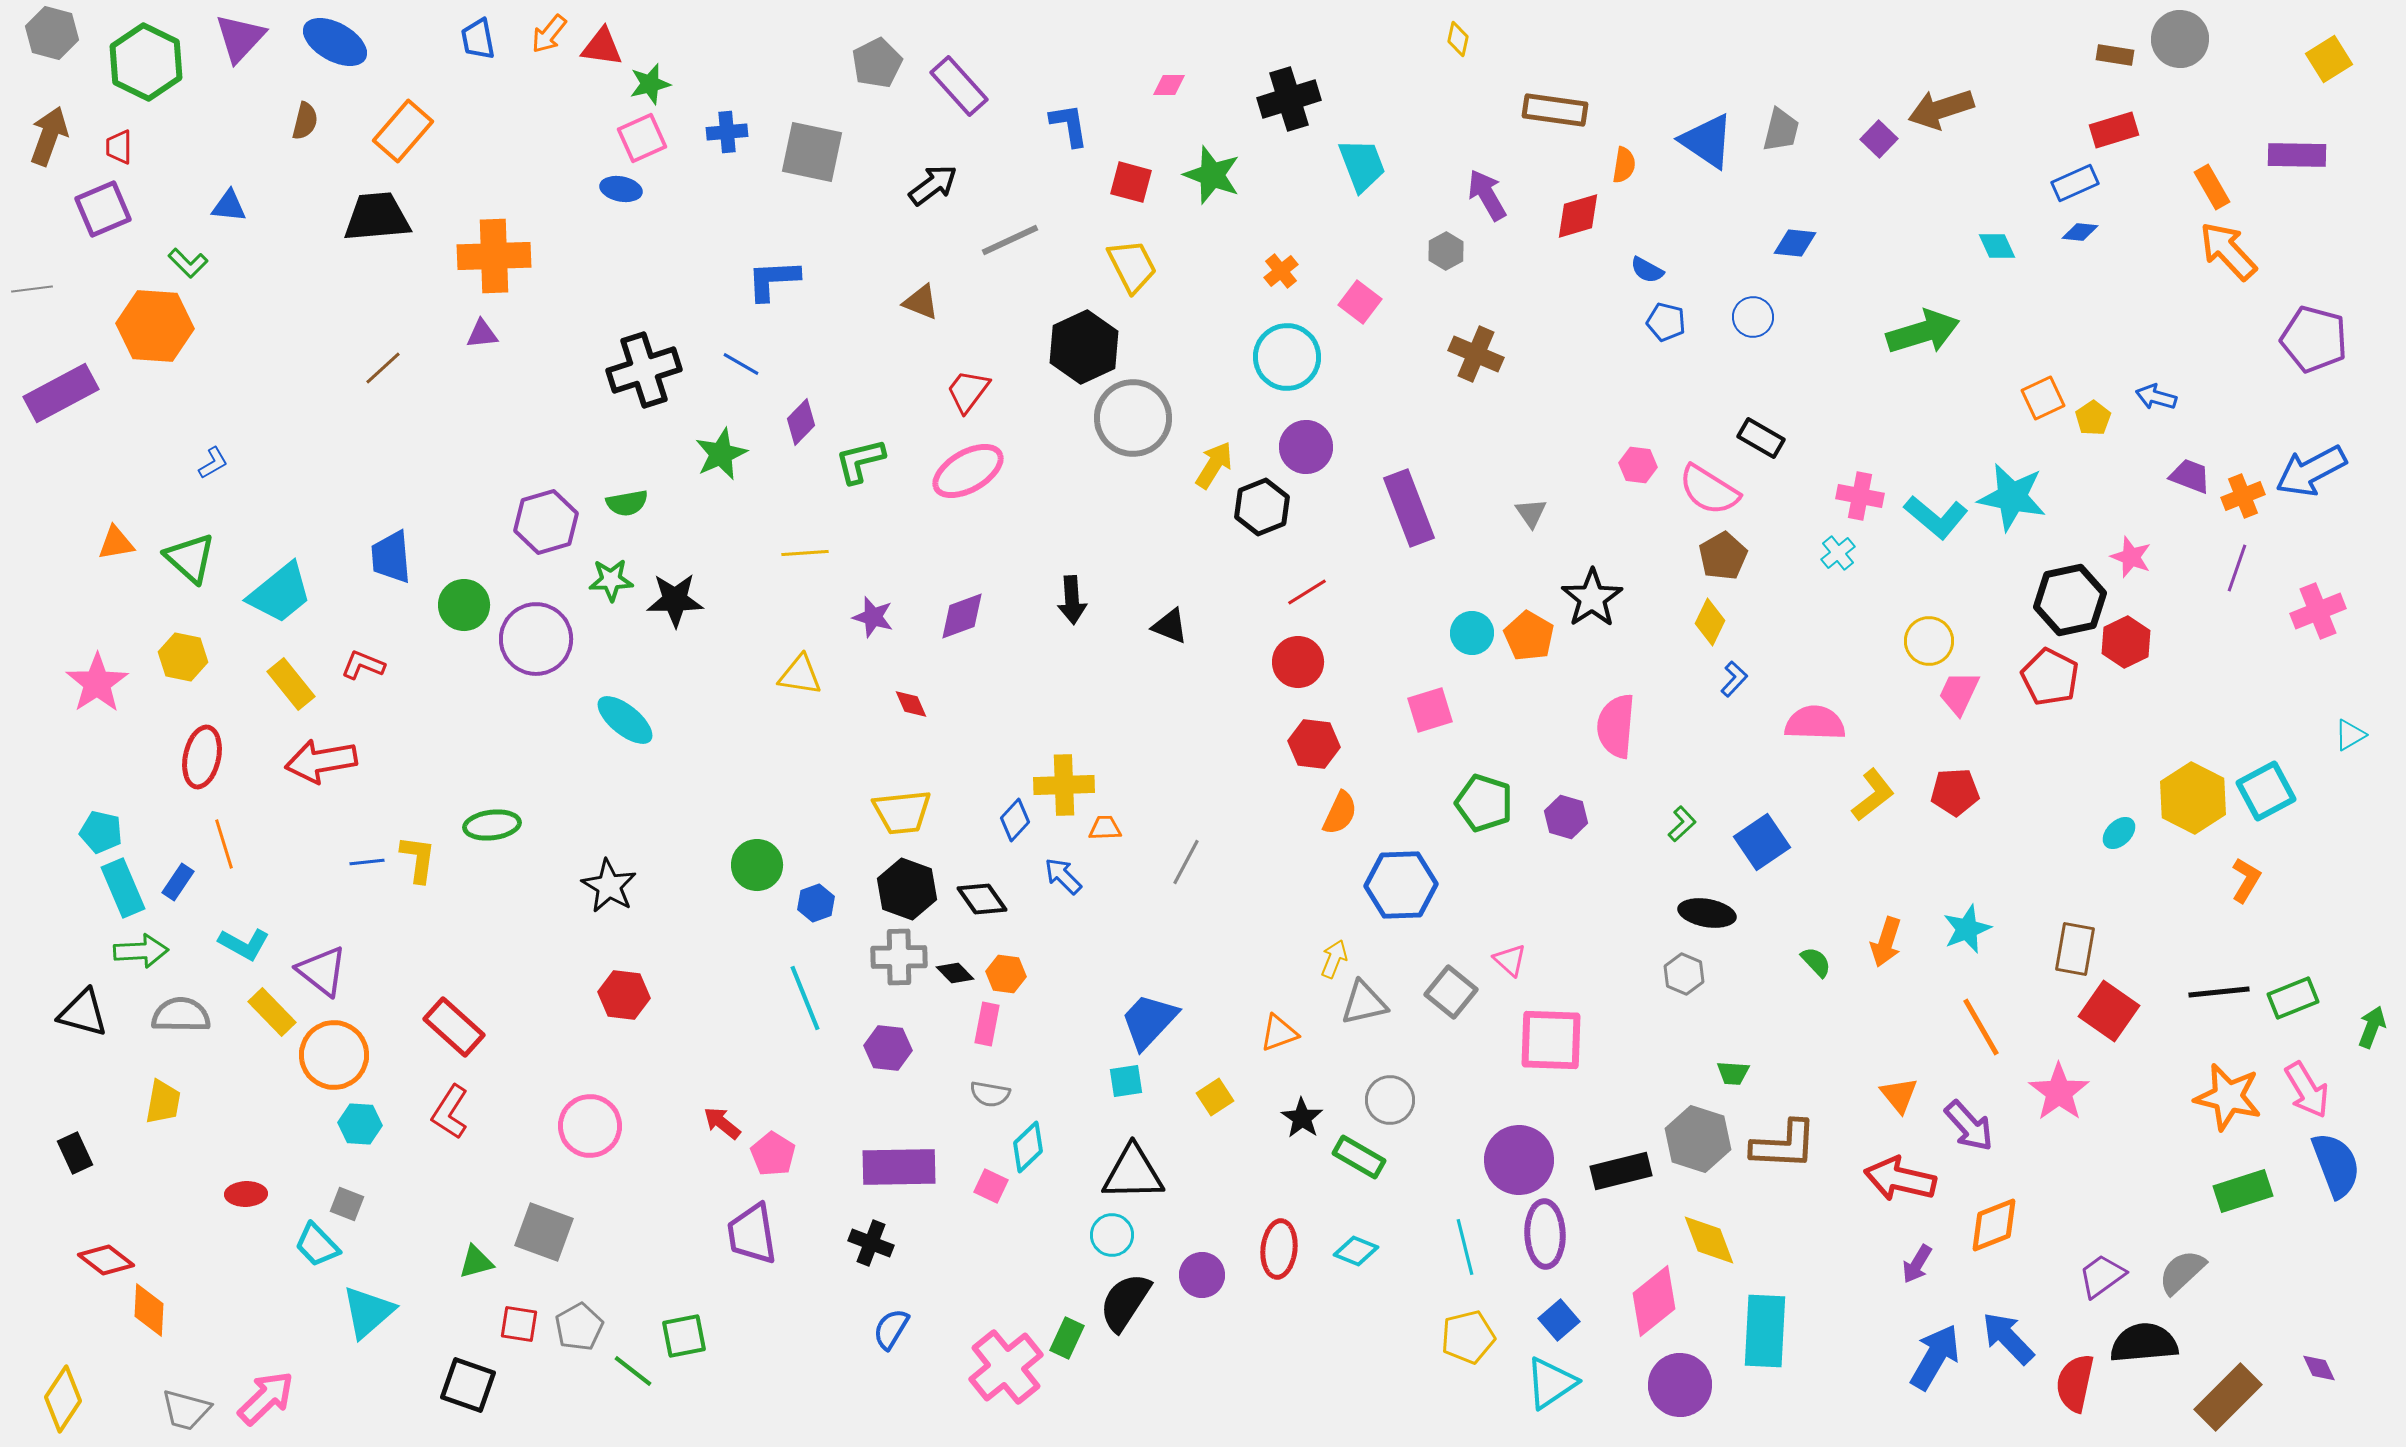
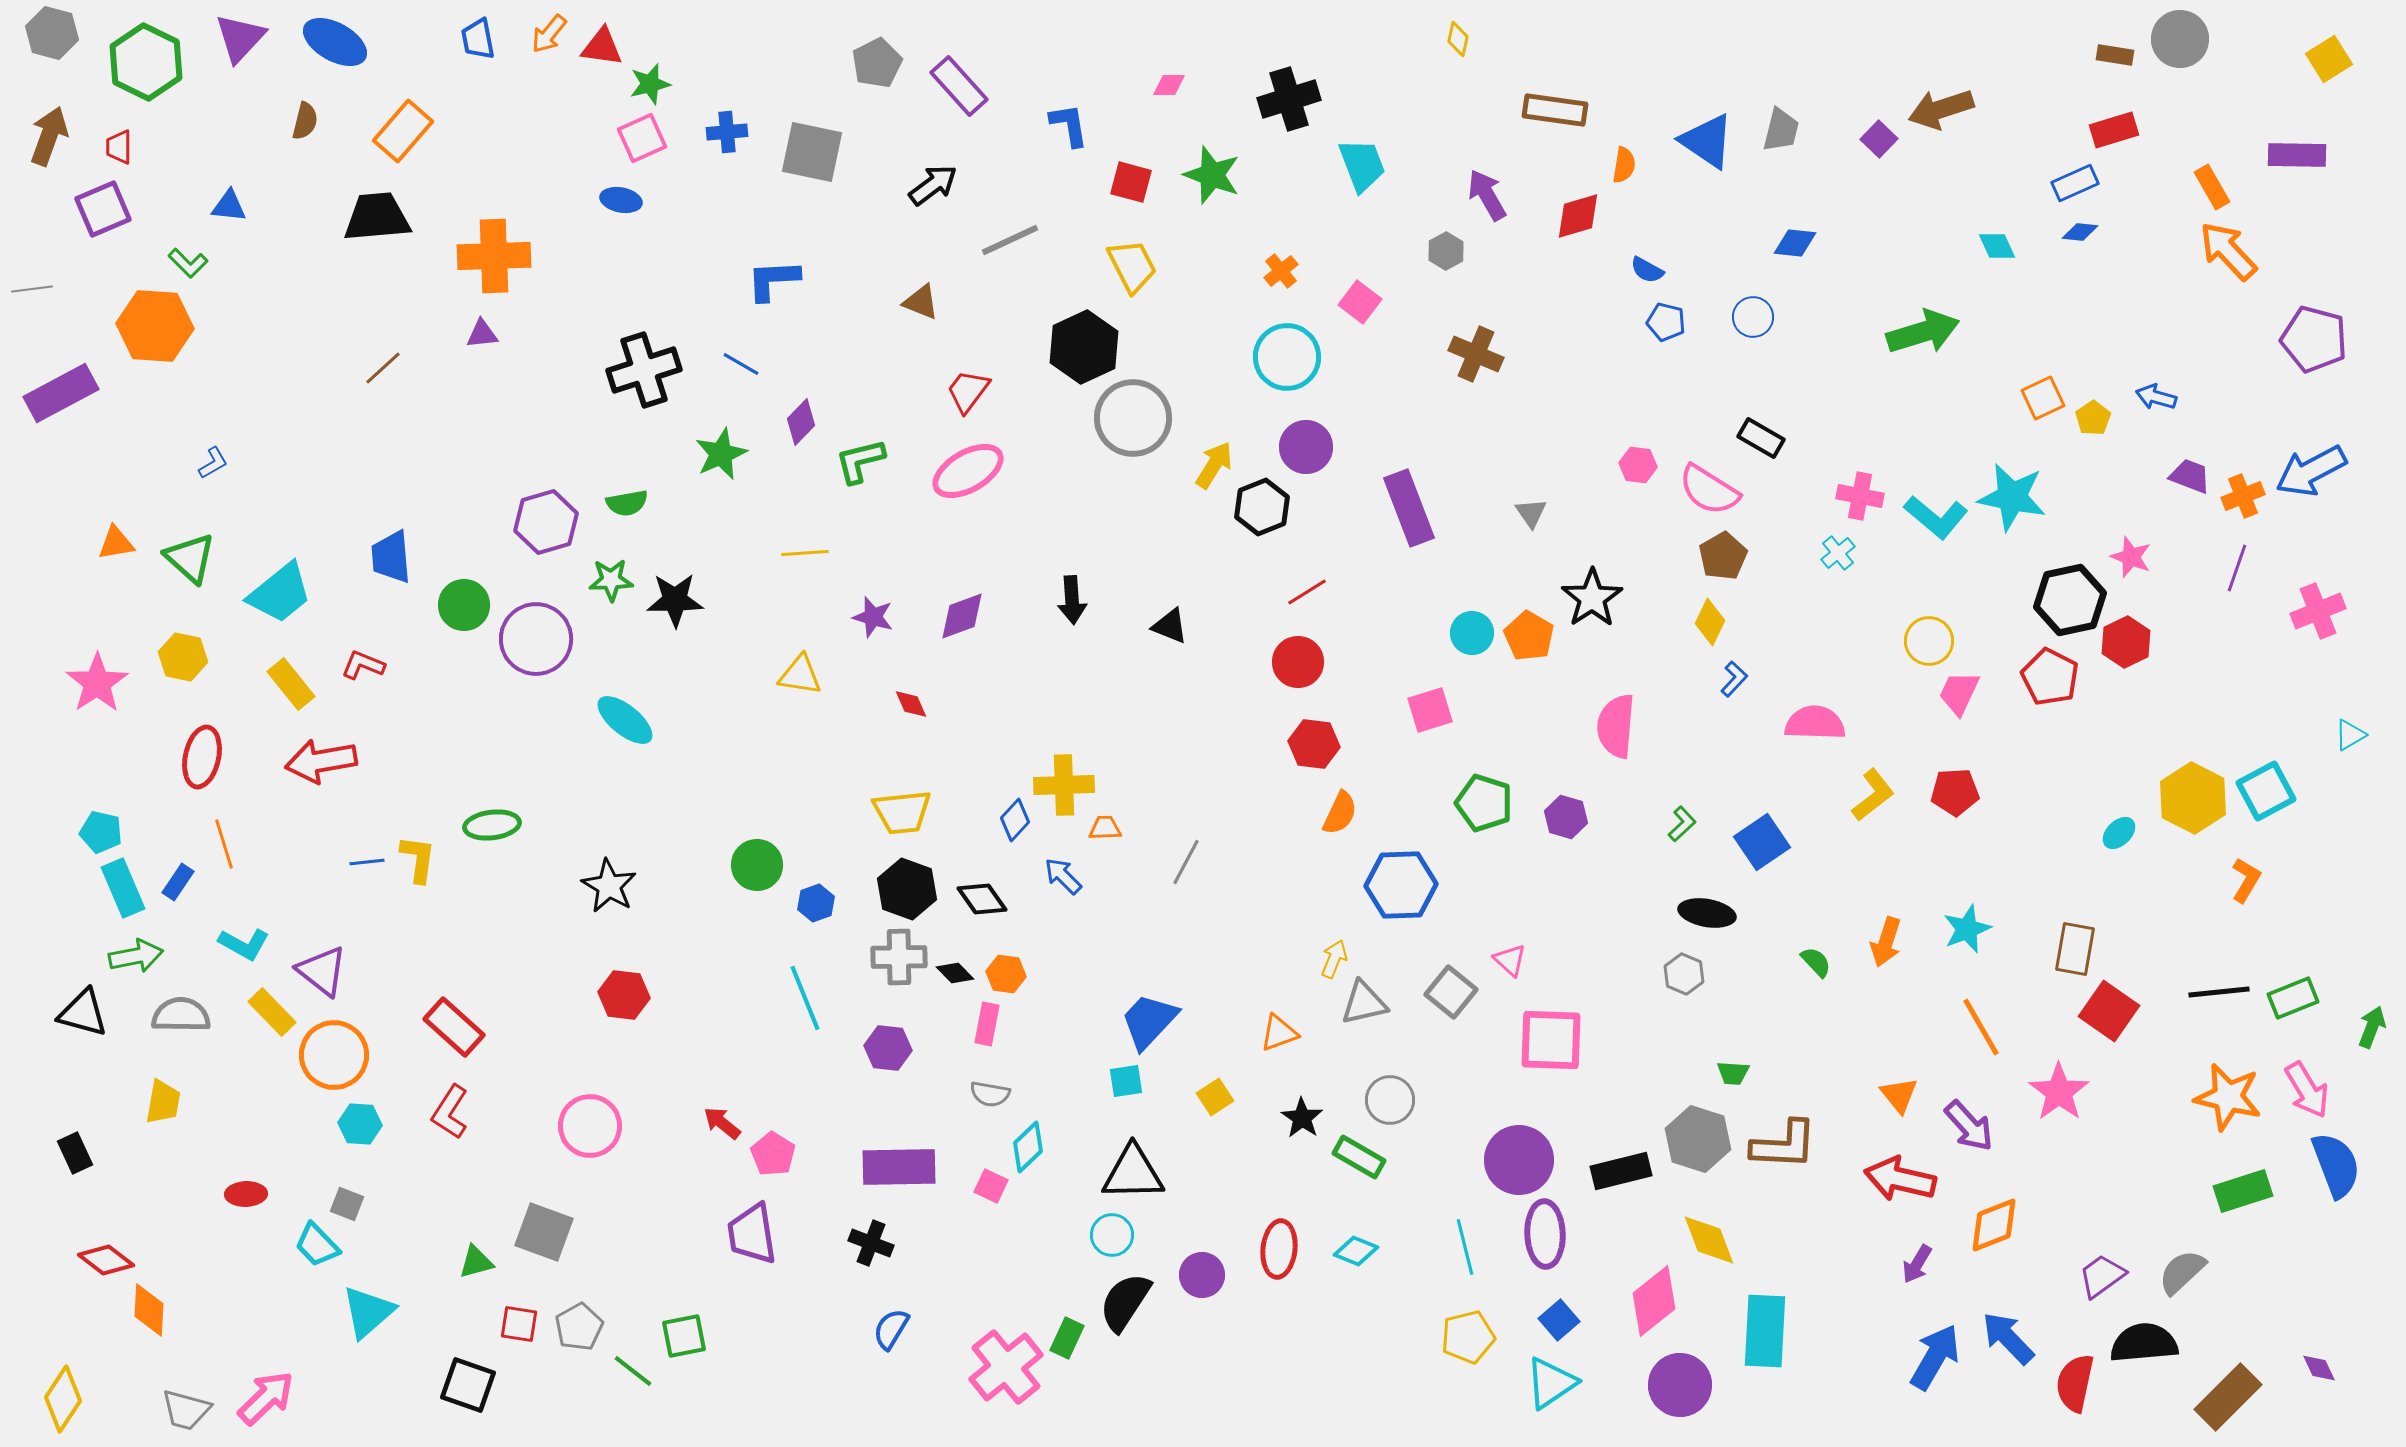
blue ellipse at (621, 189): moved 11 px down
green arrow at (141, 951): moved 5 px left, 5 px down; rotated 8 degrees counterclockwise
